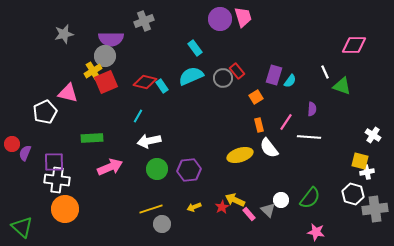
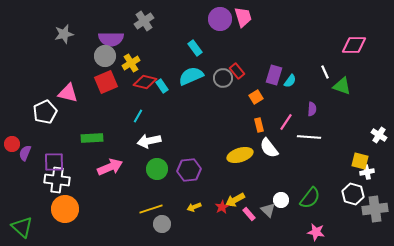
gray cross at (144, 21): rotated 12 degrees counterclockwise
yellow cross at (93, 71): moved 38 px right, 8 px up
white cross at (373, 135): moved 6 px right
yellow arrow at (235, 200): rotated 54 degrees counterclockwise
